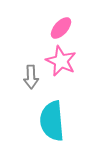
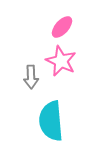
pink ellipse: moved 1 px right, 1 px up
cyan semicircle: moved 1 px left
